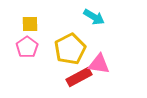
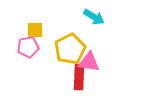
yellow square: moved 5 px right, 6 px down
pink pentagon: moved 1 px right; rotated 25 degrees clockwise
pink triangle: moved 10 px left, 2 px up
red rectangle: rotated 60 degrees counterclockwise
